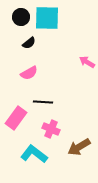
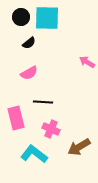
pink rectangle: rotated 50 degrees counterclockwise
